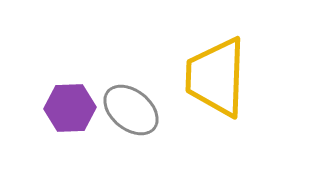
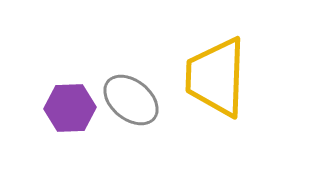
gray ellipse: moved 10 px up
